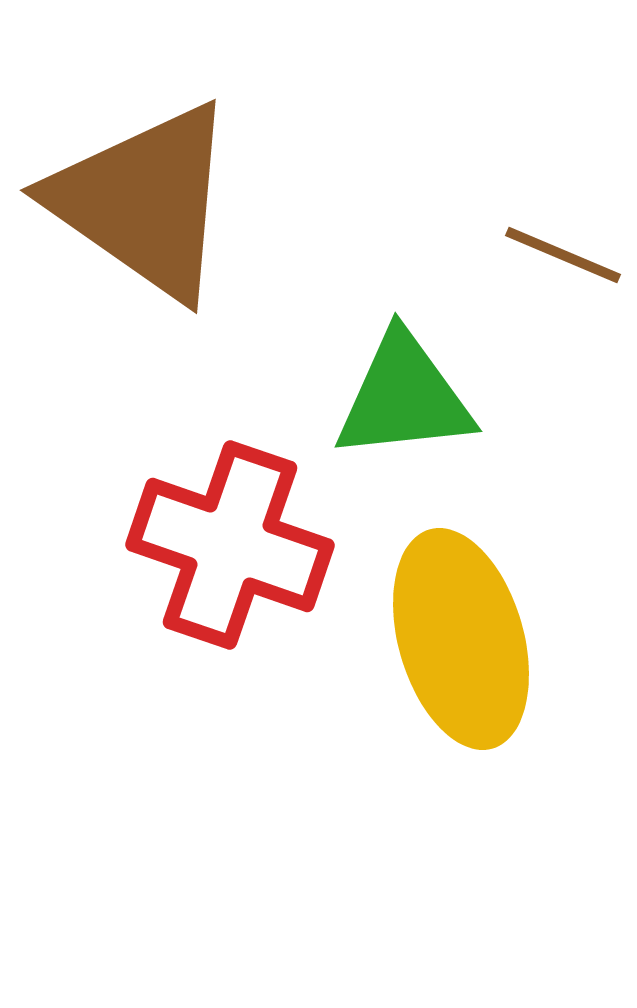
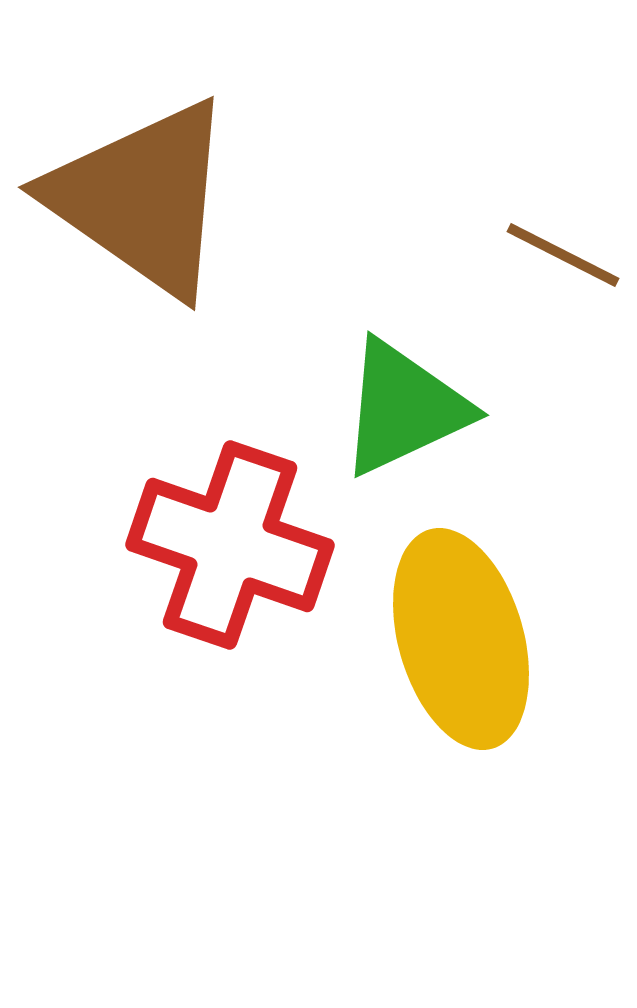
brown triangle: moved 2 px left, 3 px up
brown line: rotated 4 degrees clockwise
green triangle: moved 11 px down; rotated 19 degrees counterclockwise
